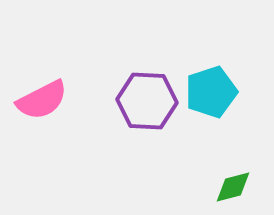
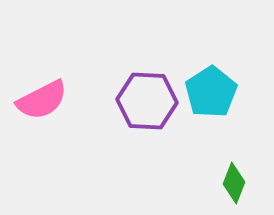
cyan pentagon: rotated 15 degrees counterclockwise
green diamond: moved 1 px right, 4 px up; rotated 54 degrees counterclockwise
